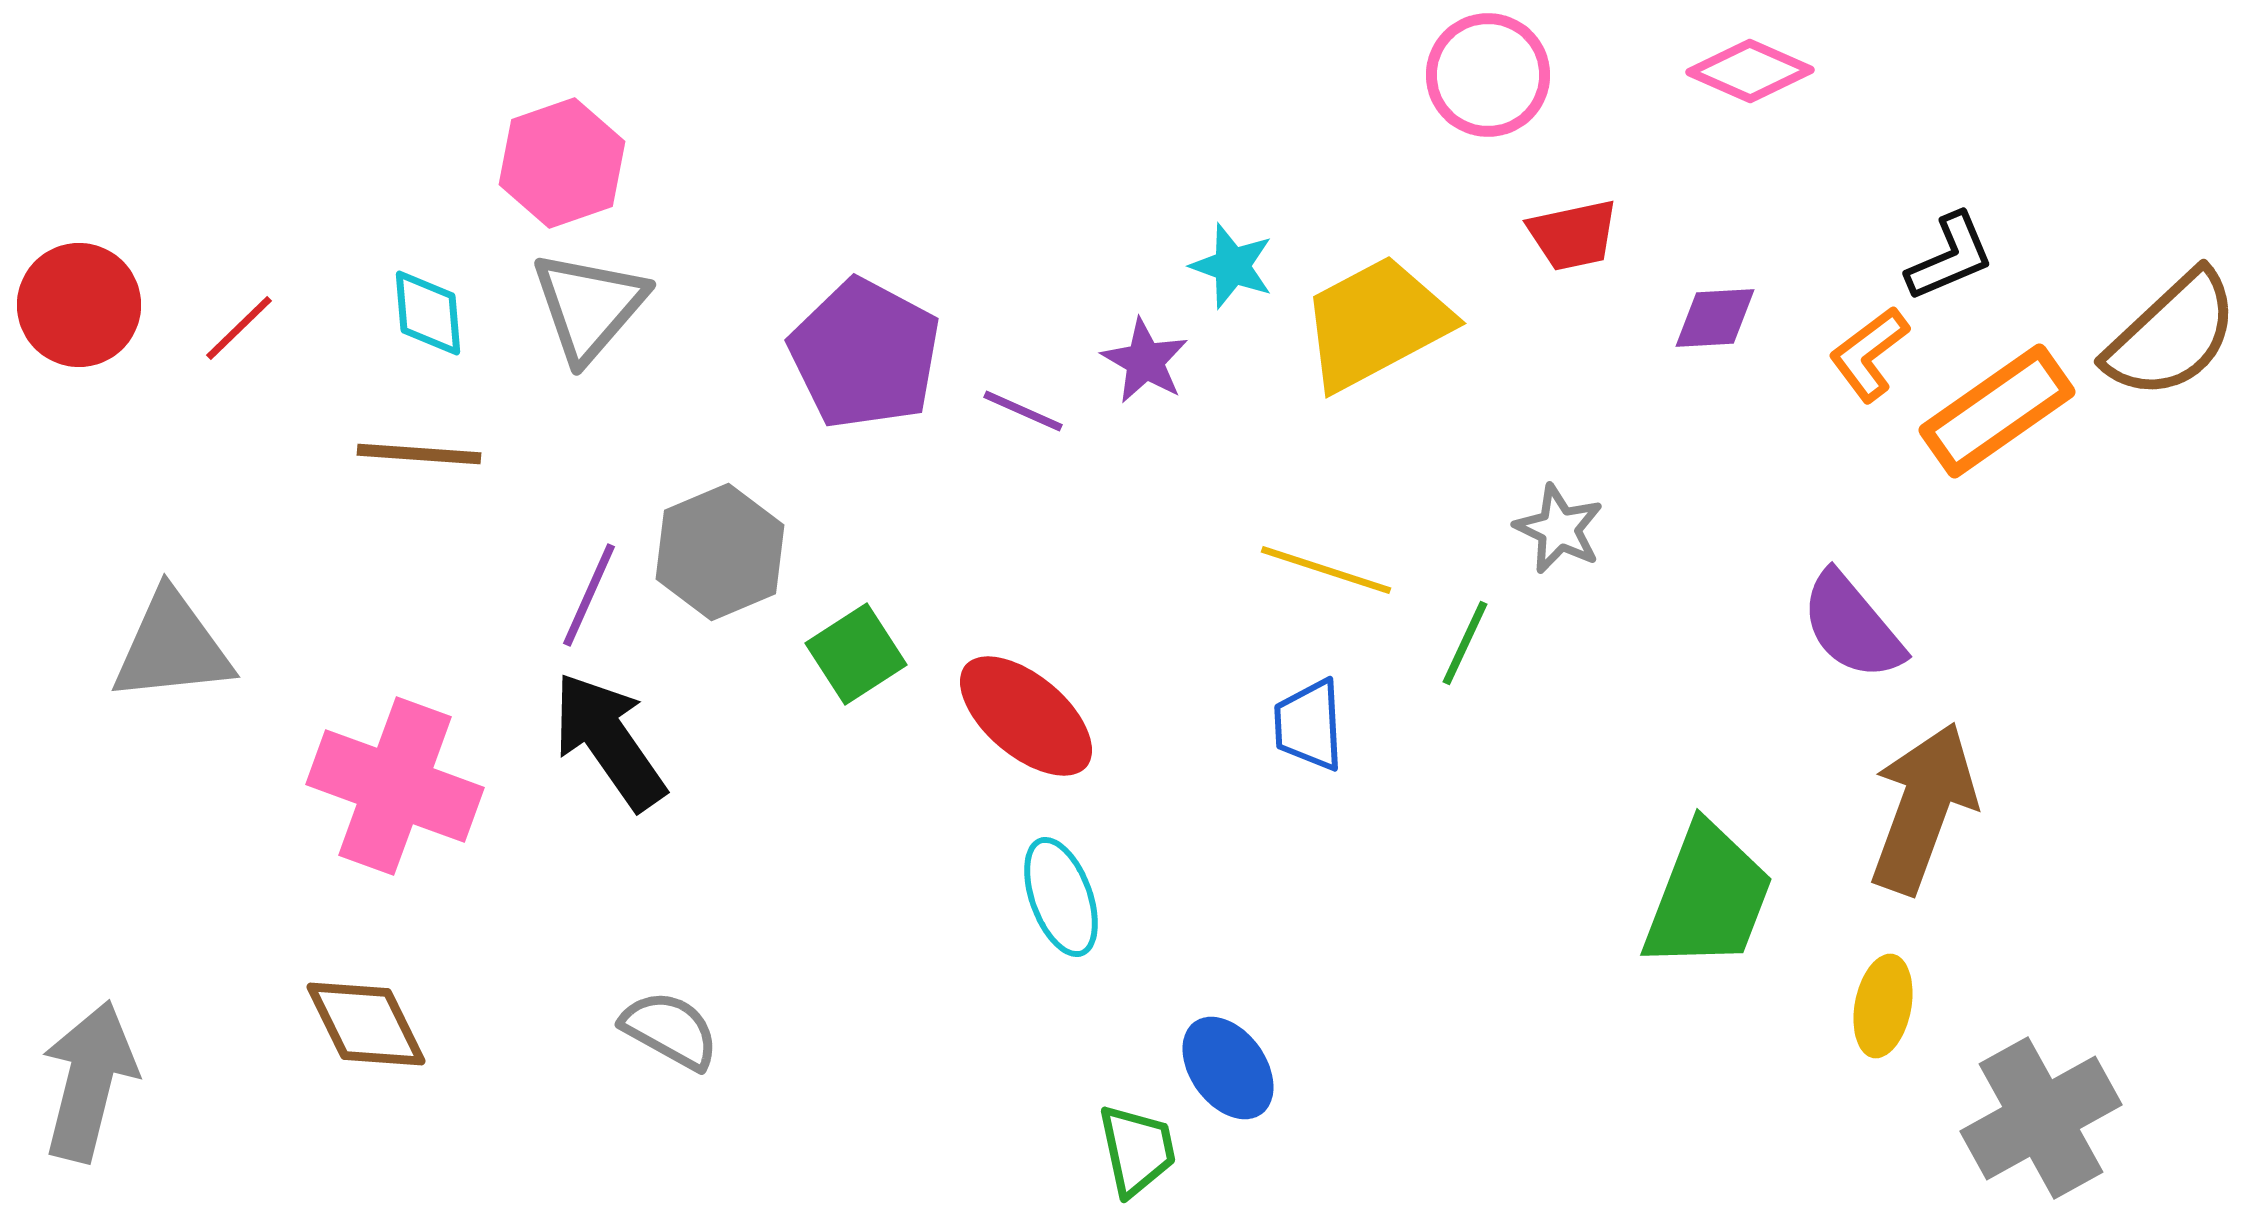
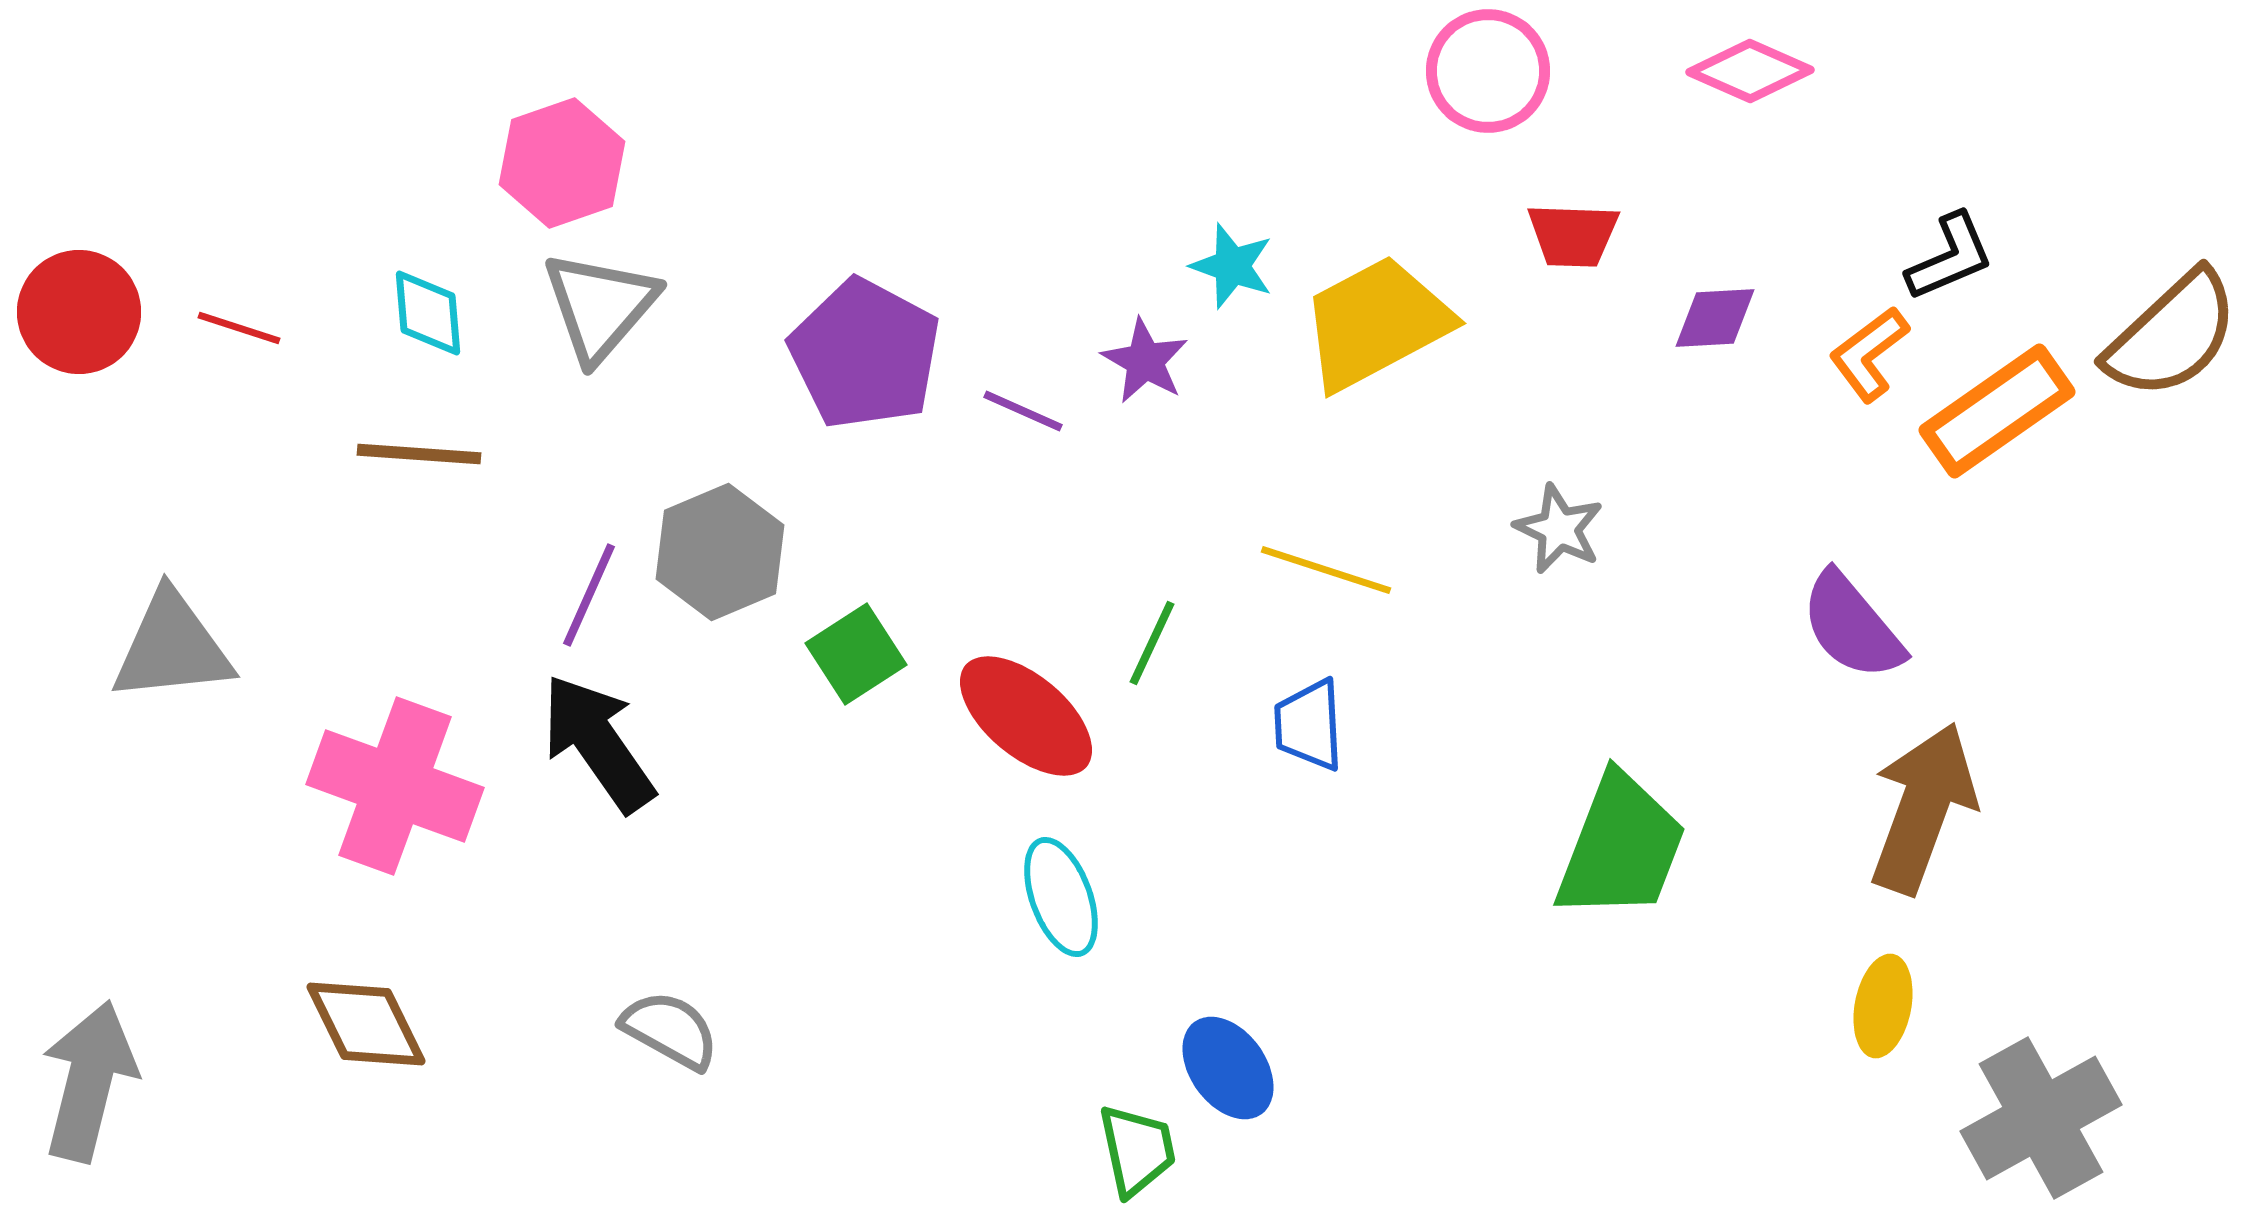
pink circle at (1488, 75): moved 4 px up
red trapezoid at (1573, 235): rotated 14 degrees clockwise
red circle at (79, 305): moved 7 px down
gray triangle at (589, 306): moved 11 px right
red line at (239, 328): rotated 62 degrees clockwise
green line at (1465, 643): moved 313 px left
black arrow at (609, 741): moved 11 px left, 2 px down
green trapezoid at (1708, 897): moved 87 px left, 50 px up
